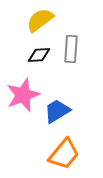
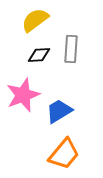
yellow semicircle: moved 5 px left
blue trapezoid: moved 2 px right
